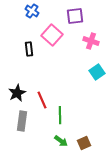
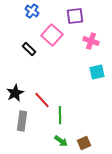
black rectangle: rotated 40 degrees counterclockwise
cyan square: rotated 21 degrees clockwise
black star: moved 2 px left
red line: rotated 18 degrees counterclockwise
